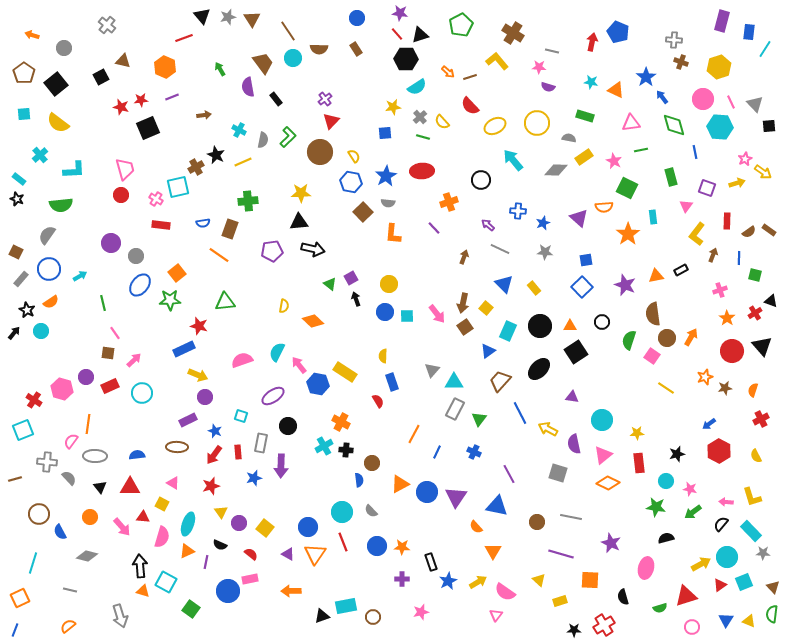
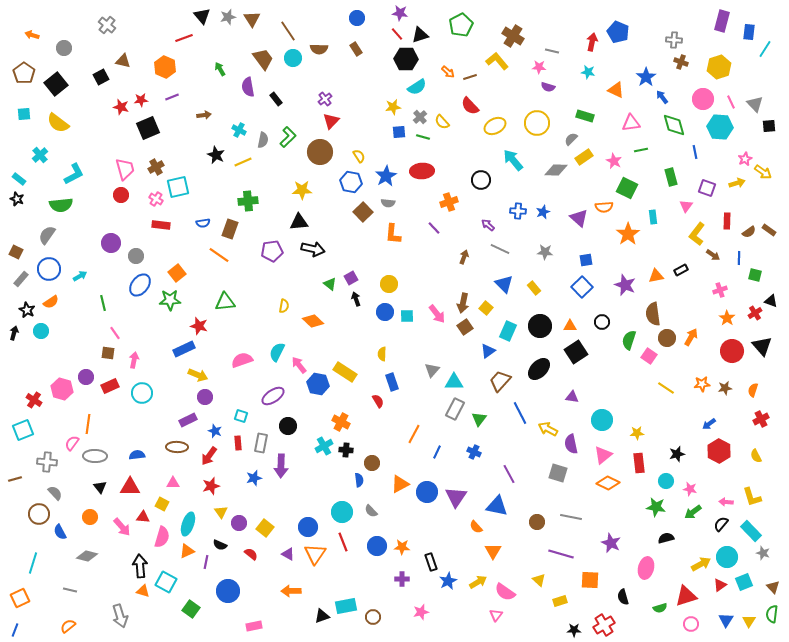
brown cross at (513, 33): moved 3 px down
brown trapezoid at (263, 63): moved 4 px up
cyan star at (591, 82): moved 3 px left, 10 px up
blue square at (385, 133): moved 14 px right, 1 px up
gray semicircle at (569, 138): moved 2 px right, 1 px down; rotated 56 degrees counterclockwise
yellow semicircle at (354, 156): moved 5 px right
brown cross at (196, 167): moved 40 px left
cyan L-shape at (74, 170): moved 4 px down; rotated 25 degrees counterclockwise
yellow star at (301, 193): moved 1 px right, 3 px up
blue star at (543, 223): moved 11 px up
brown arrow at (713, 255): rotated 104 degrees clockwise
black arrow at (14, 333): rotated 24 degrees counterclockwise
yellow semicircle at (383, 356): moved 1 px left, 2 px up
pink square at (652, 356): moved 3 px left
pink arrow at (134, 360): rotated 35 degrees counterclockwise
orange star at (705, 377): moved 3 px left, 7 px down; rotated 14 degrees clockwise
pink semicircle at (71, 441): moved 1 px right, 2 px down
purple semicircle at (574, 444): moved 3 px left
red rectangle at (238, 452): moved 9 px up
red arrow at (214, 455): moved 5 px left, 1 px down
gray semicircle at (69, 478): moved 14 px left, 15 px down
pink triangle at (173, 483): rotated 32 degrees counterclockwise
gray star at (763, 553): rotated 16 degrees clockwise
pink rectangle at (250, 579): moved 4 px right, 47 px down
yellow triangle at (749, 621): rotated 40 degrees clockwise
pink circle at (692, 627): moved 1 px left, 3 px up
